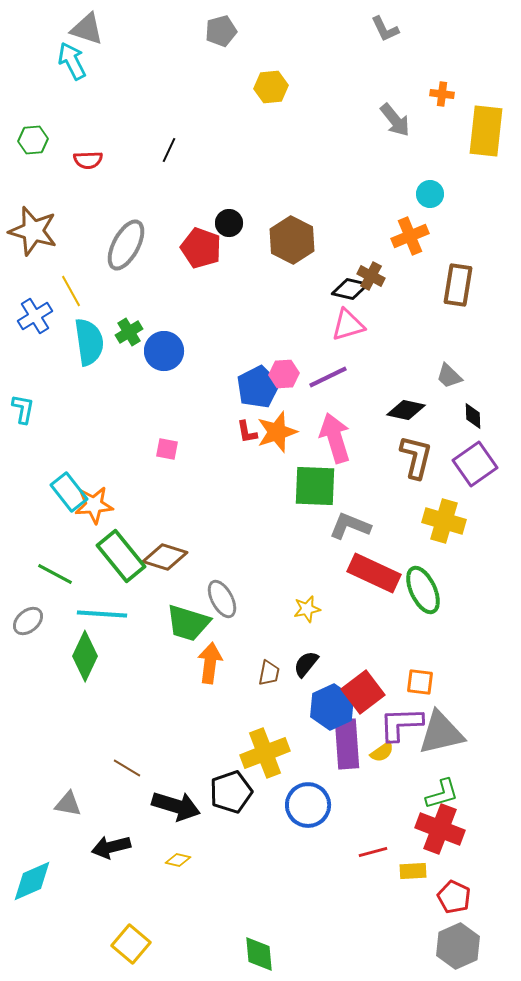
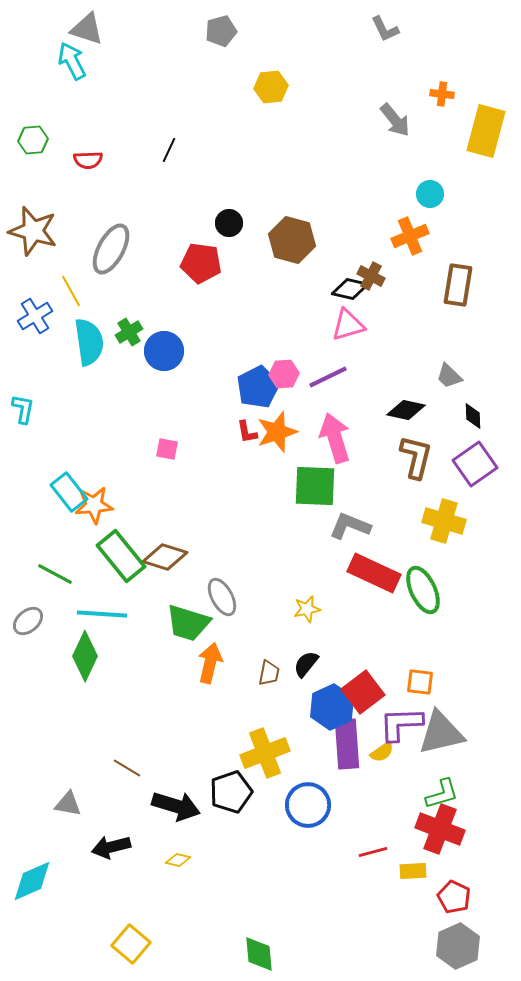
yellow rectangle at (486, 131): rotated 9 degrees clockwise
brown hexagon at (292, 240): rotated 12 degrees counterclockwise
gray ellipse at (126, 245): moved 15 px left, 4 px down
red pentagon at (201, 248): moved 15 px down; rotated 12 degrees counterclockwise
gray ellipse at (222, 599): moved 2 px up
orange arrow at (210, 663): rotated 6 degrees clockwise
